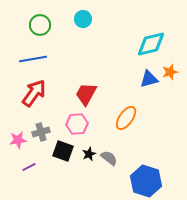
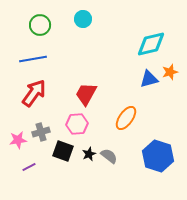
gray semicircle: moved 2 px up
blue hexagon: moved 12 px right, 25 px up
